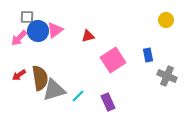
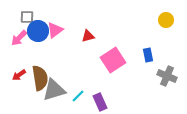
purple rectangle: moved 8 px left
